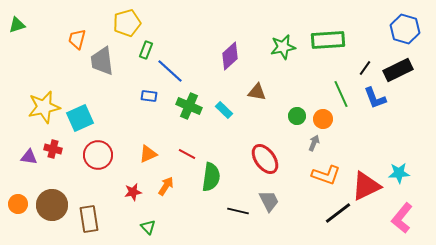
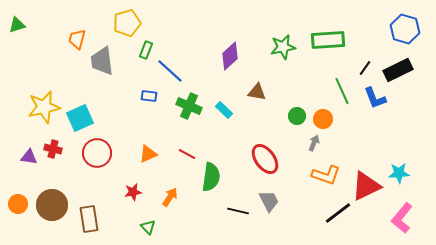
green line at (341, 94): moved 1 px right, 3 px up
red circle at (98, 155): moved 1 px left, 2 px up
orange arrow at (166, 186): moved 4 px right, 11 px down
